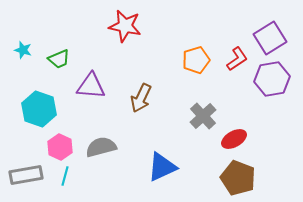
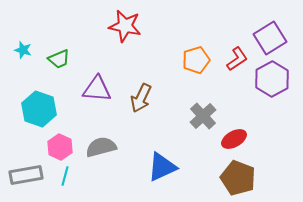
purple hexagon: rotated 20 degrees counterclockwise
purple triangle: moved 6 px right, 3 px down
